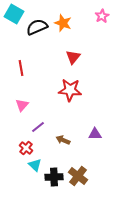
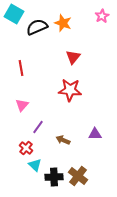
purple line: rotated 16 degrees counterclockwise
